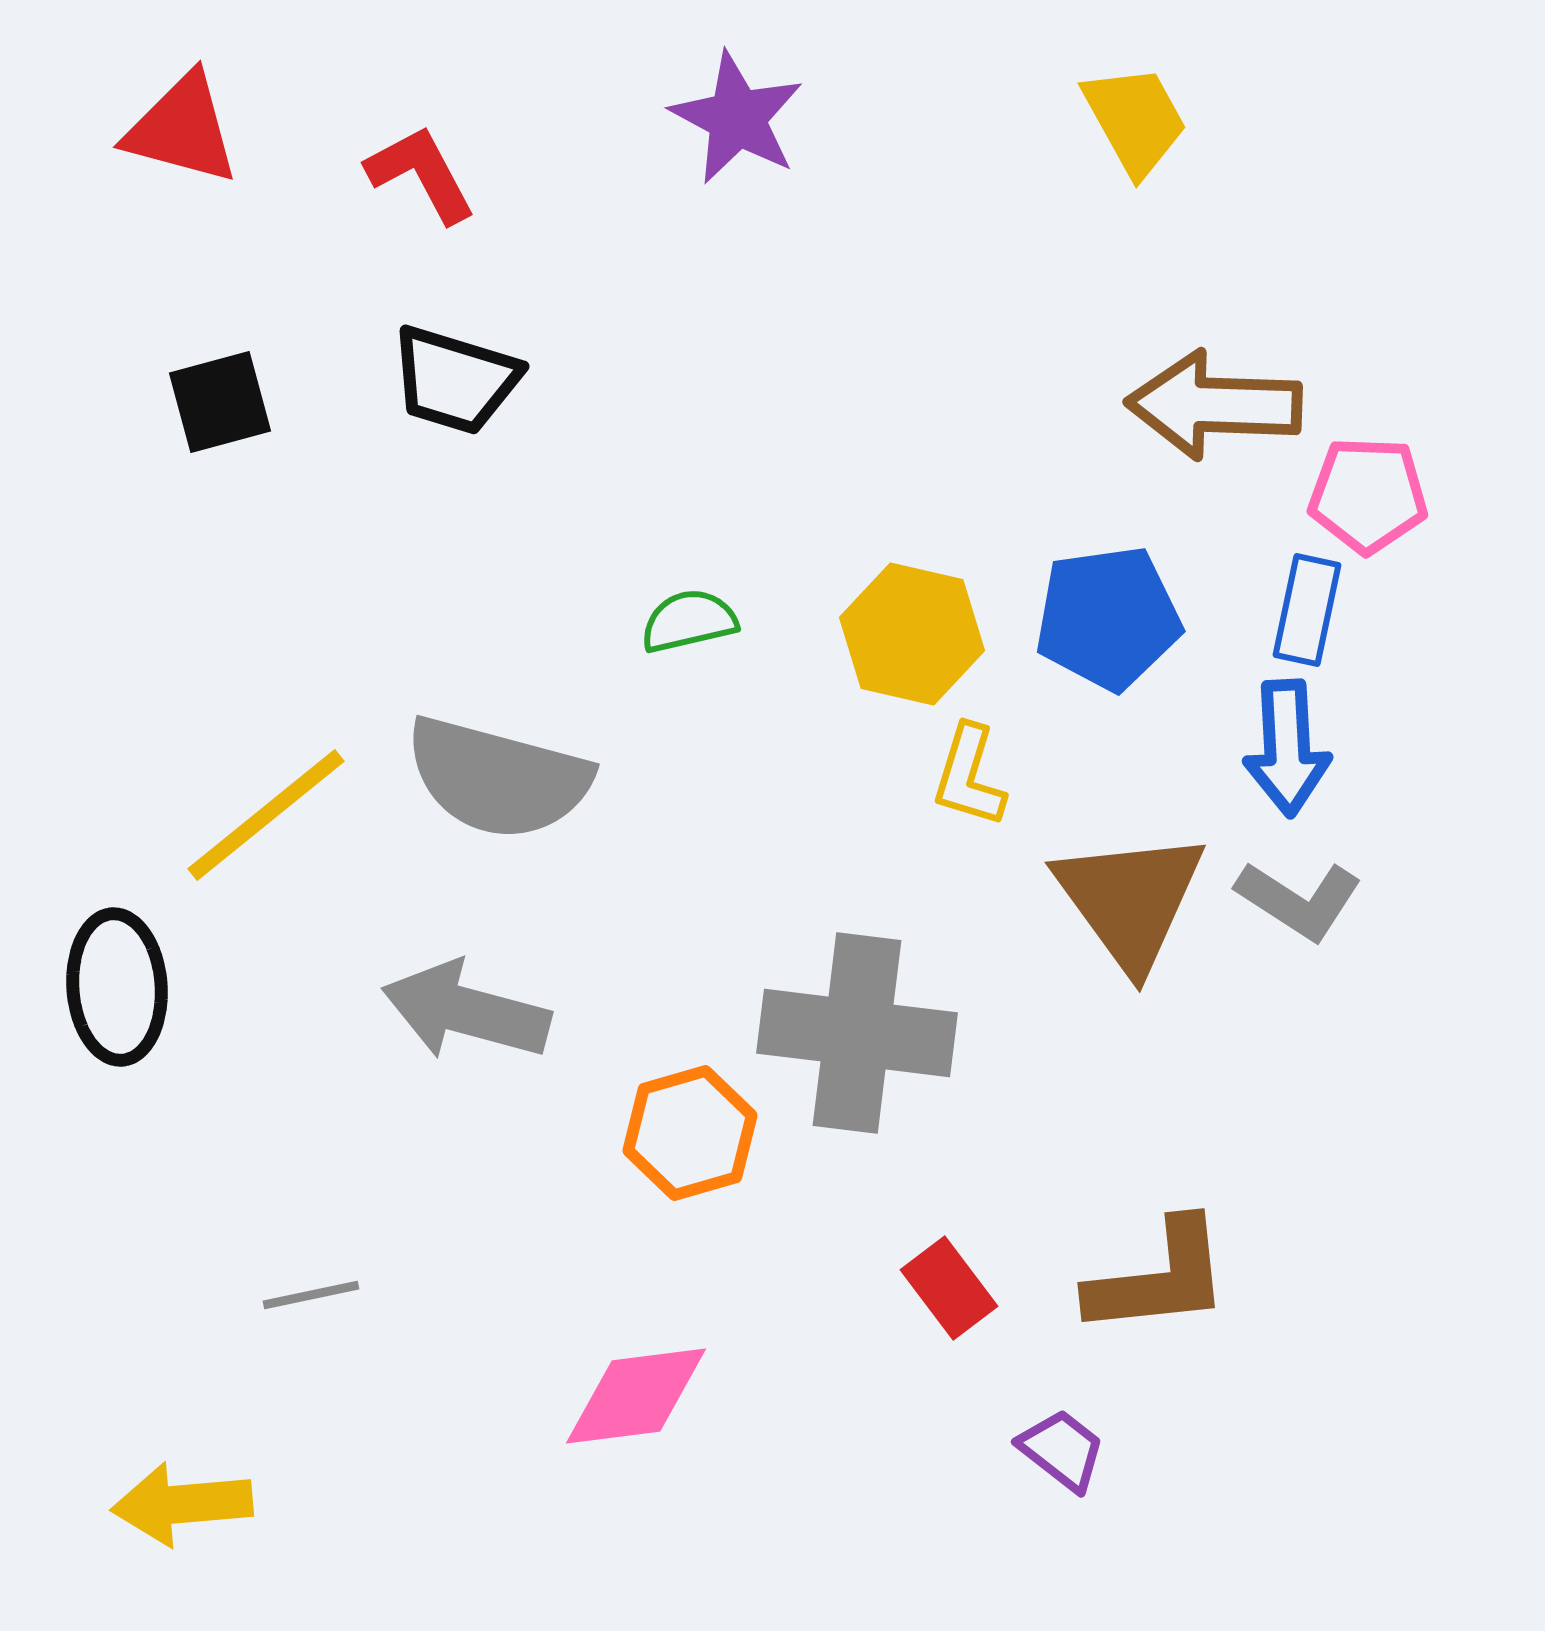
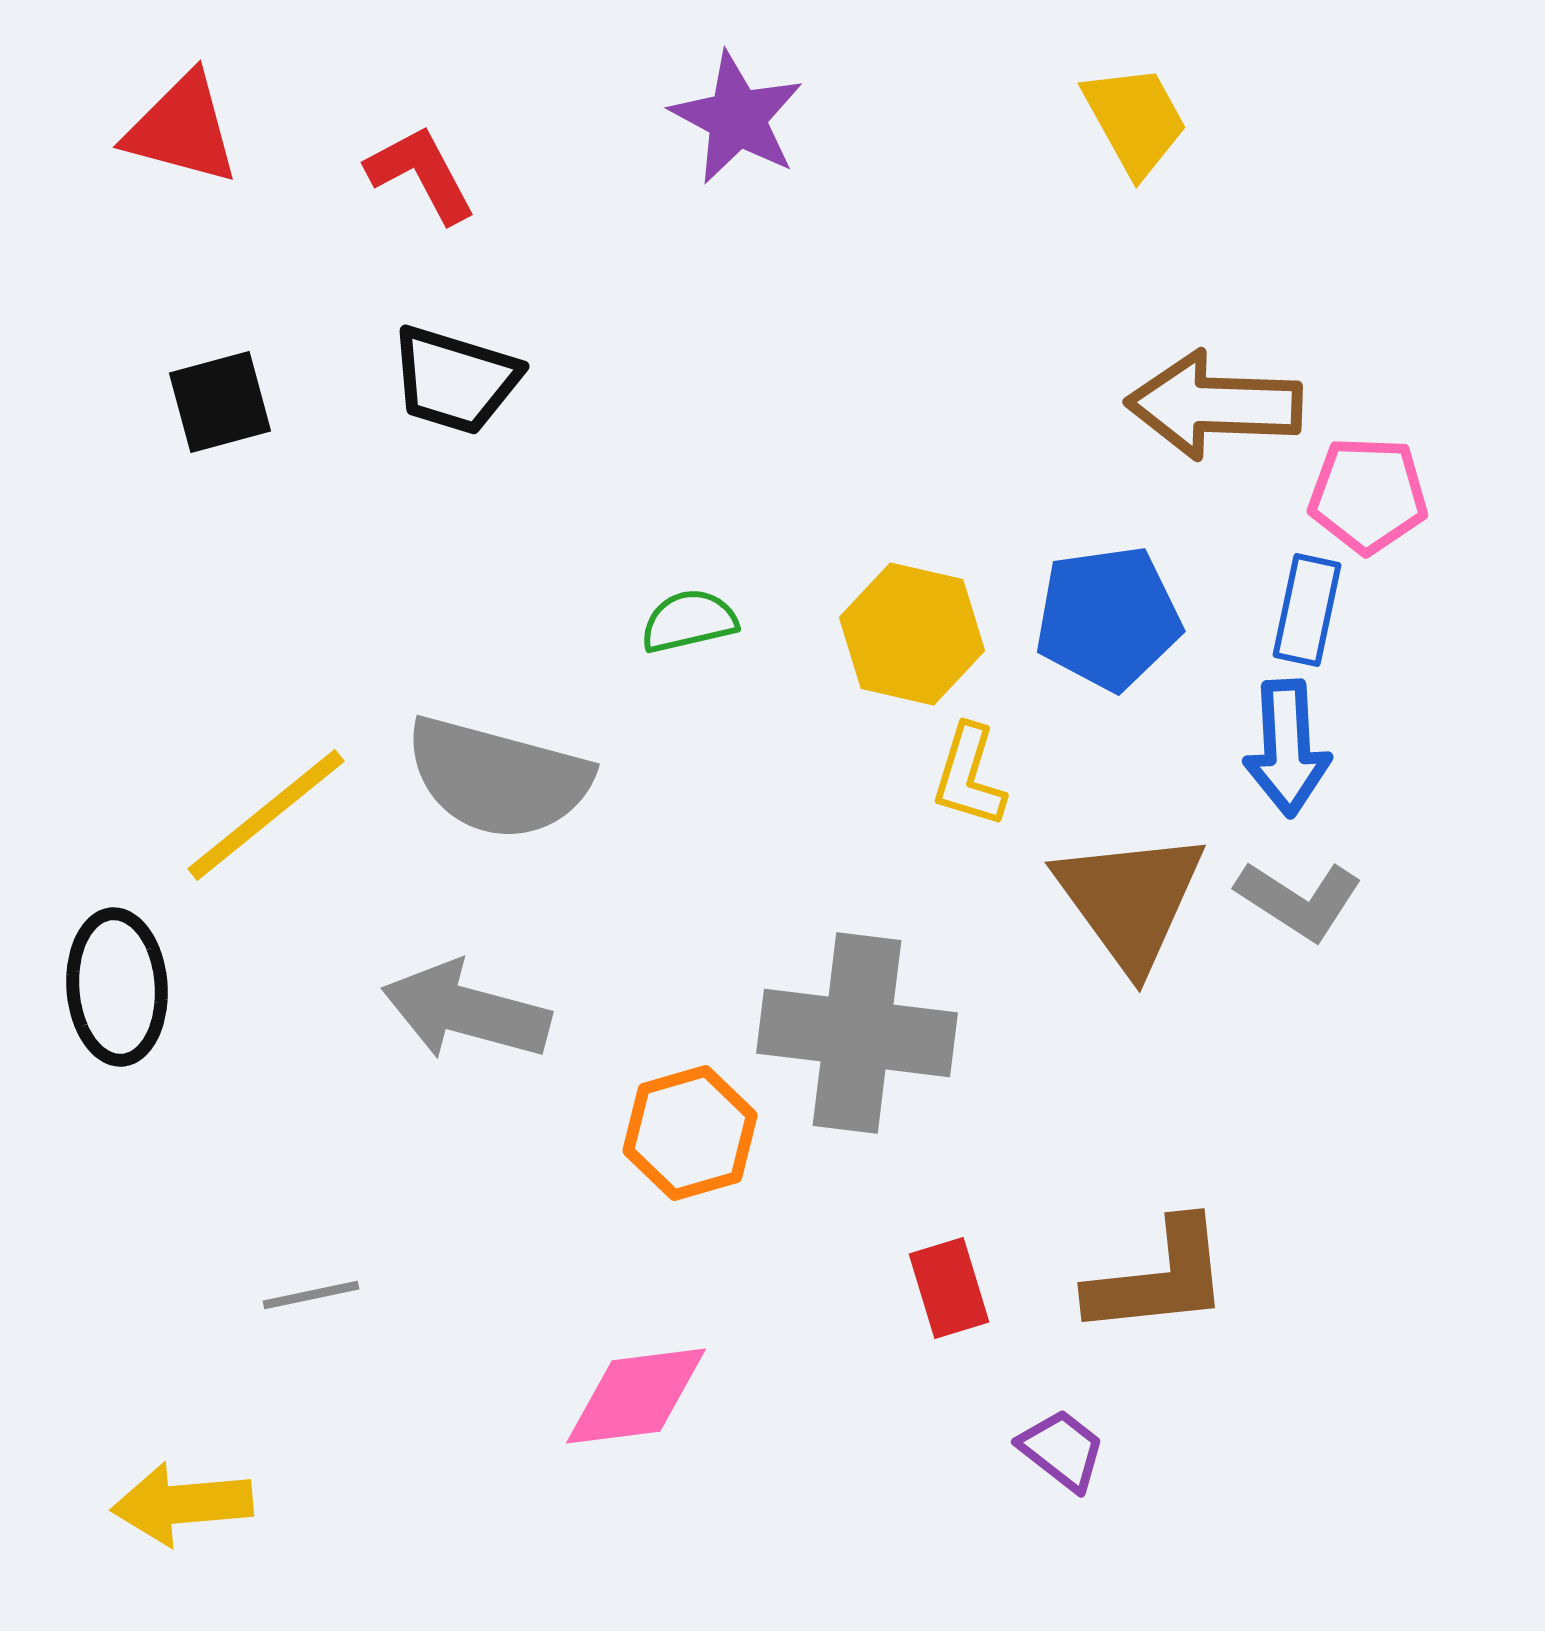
red rectangle: rotated 20 degrees clockwise
